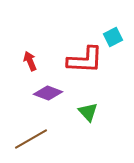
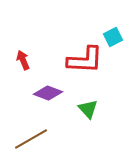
red arrow: moved 7 px left, 1 px up
green triangle: moved 3 px up
